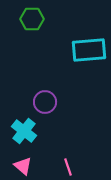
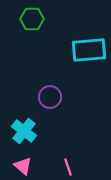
purple circle: moved 5 px right, 5 px up
